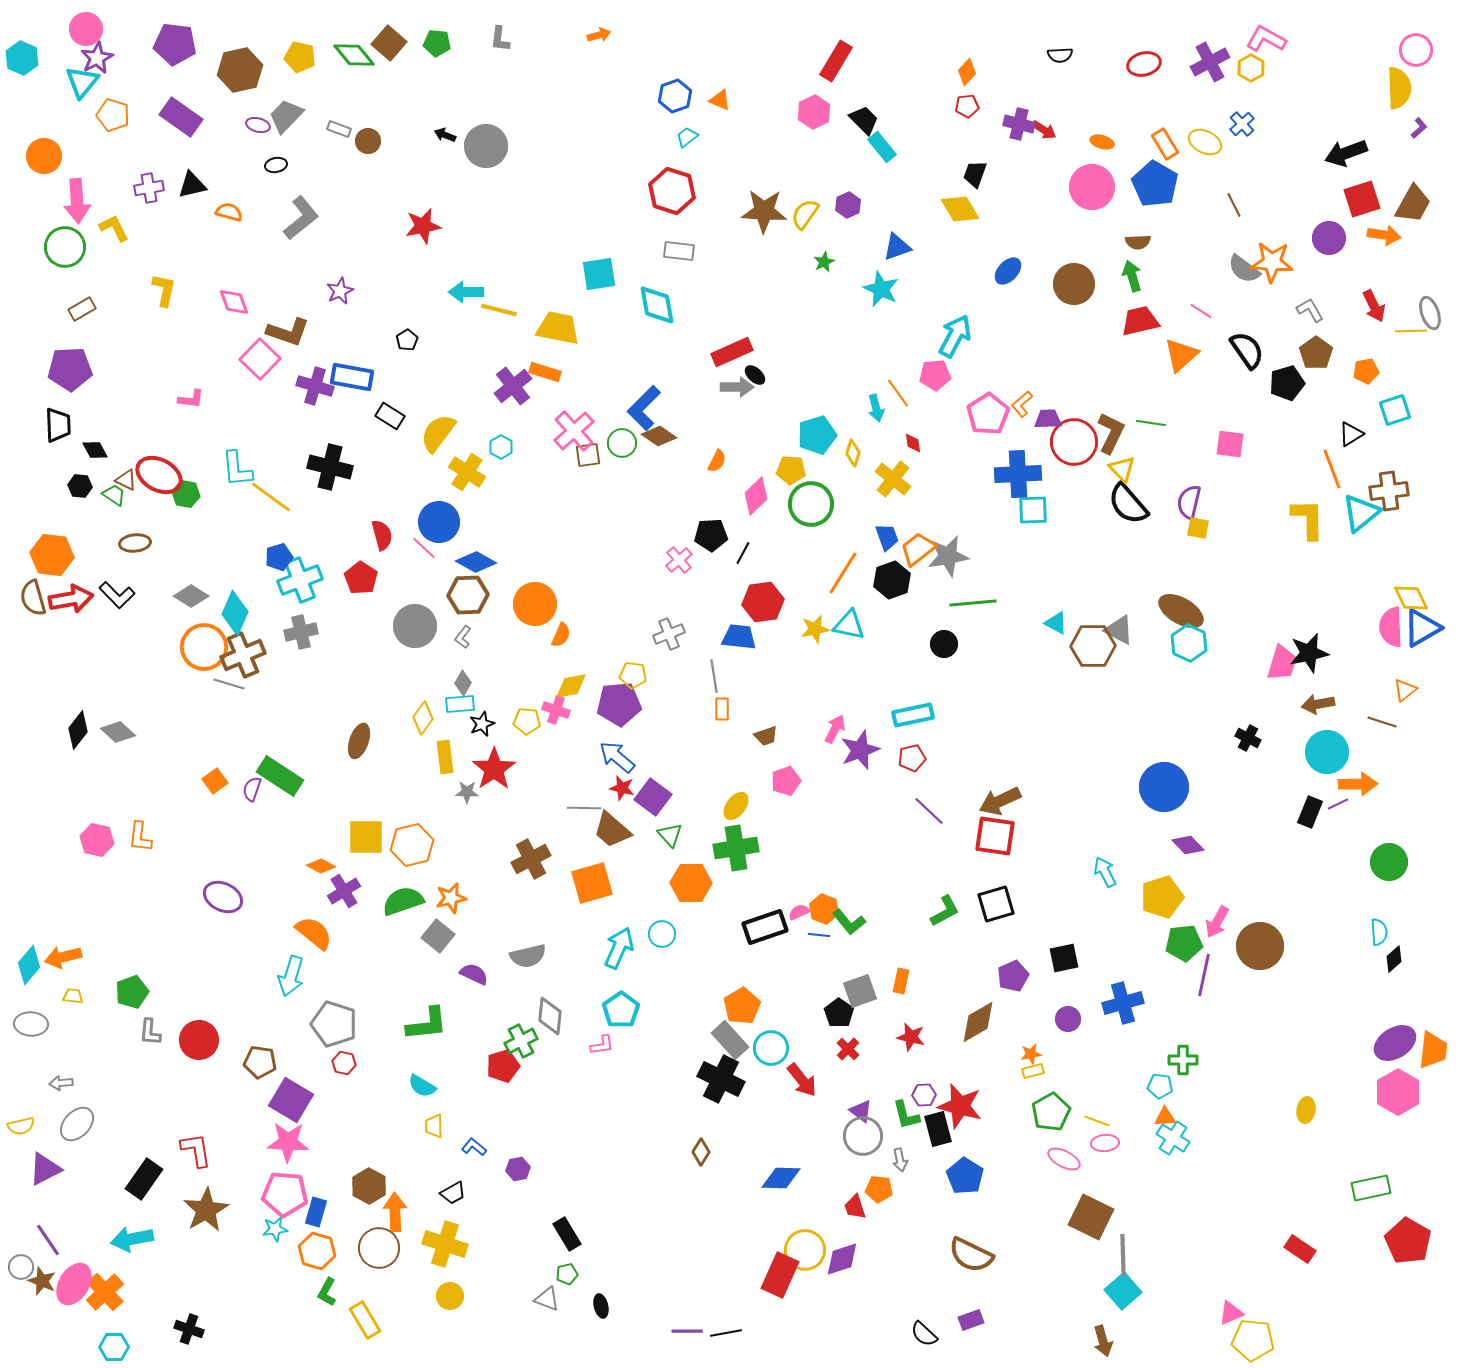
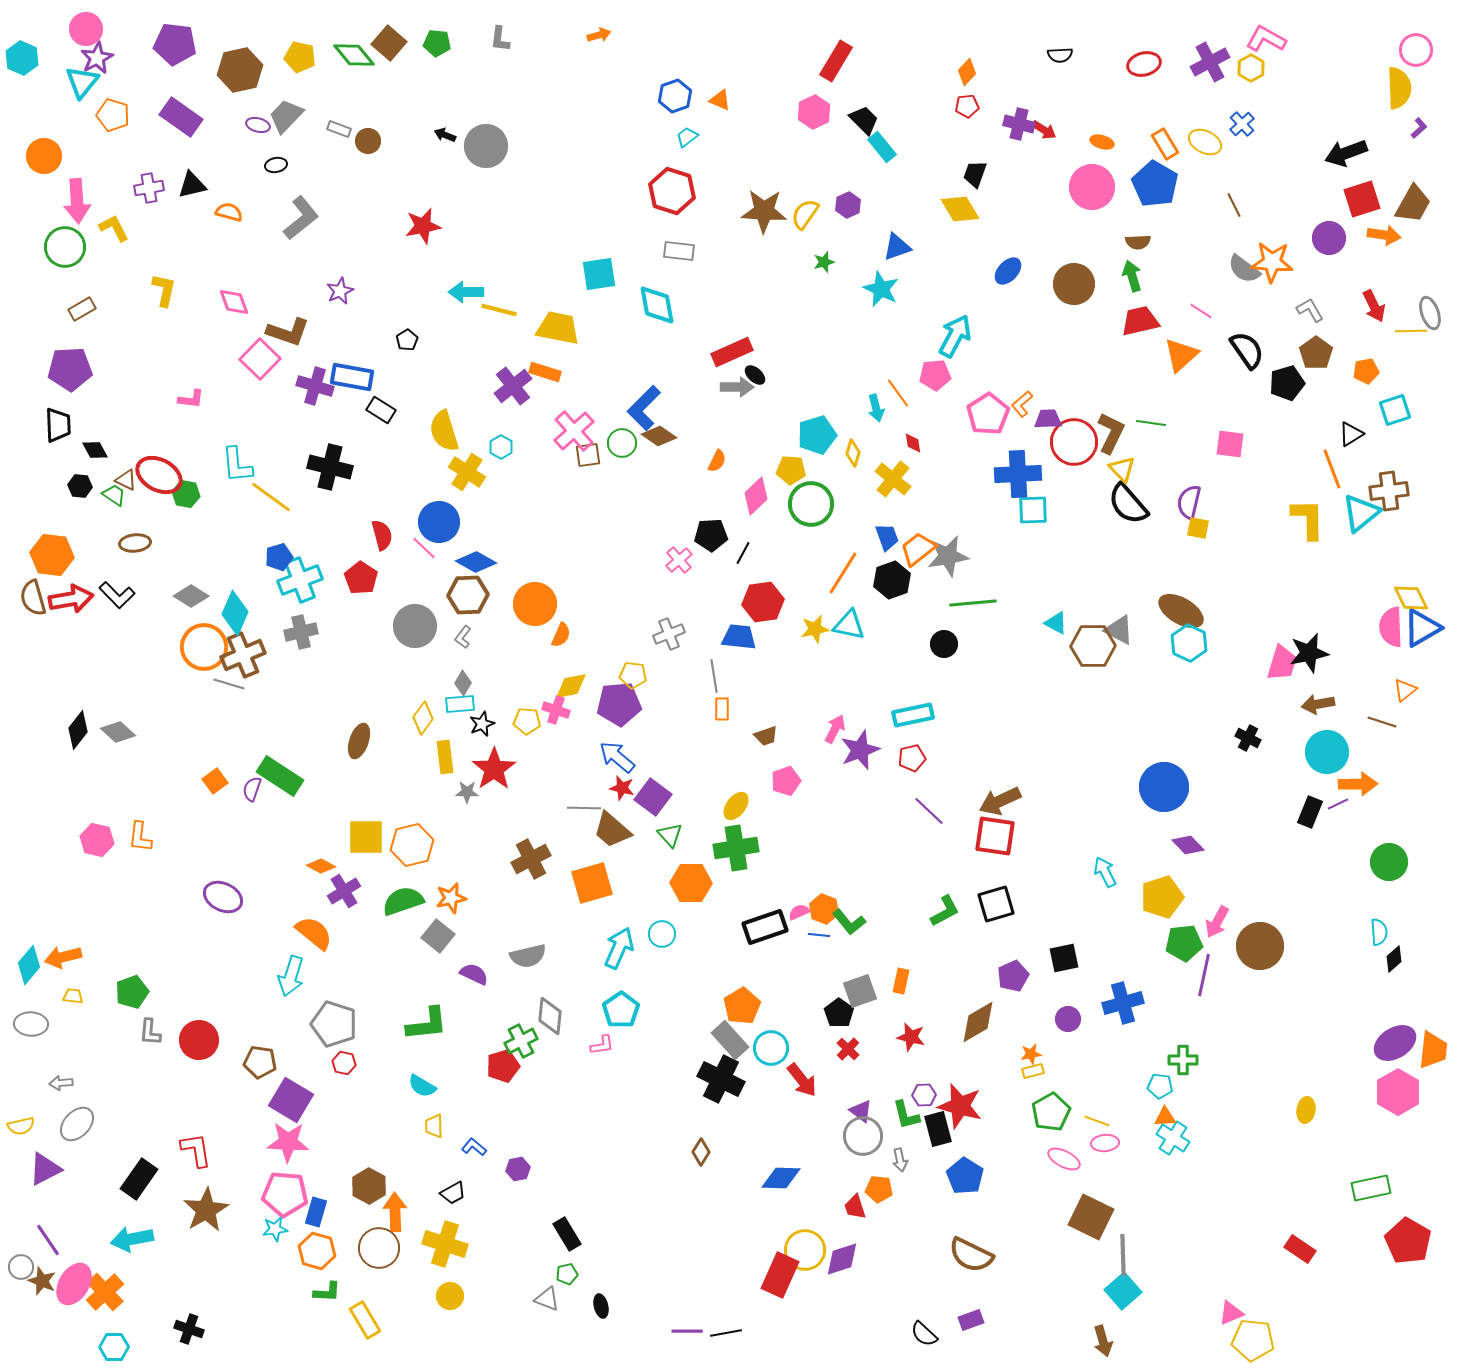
green star at (824, 262): rotated 10 degrees clockwise
black rectangle at (390, 416): moved 9 px left, 6 px up
yellow semicircle at (438, 433): moved 6 px right, 2 px up; rotated 54 degrees counterclockwise
cyan L-shape at (237, 469): moved 4 px up
black rectangle at (144, 1179): moved 5 px left
green L-shape at (327, 1292): rotated 116 degrees counterclockwise
